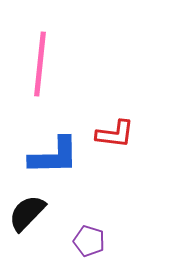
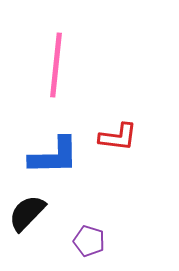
pink line: moved 16 px right, 1 px down
red L-shape: moved 3 px right, 3 px down
